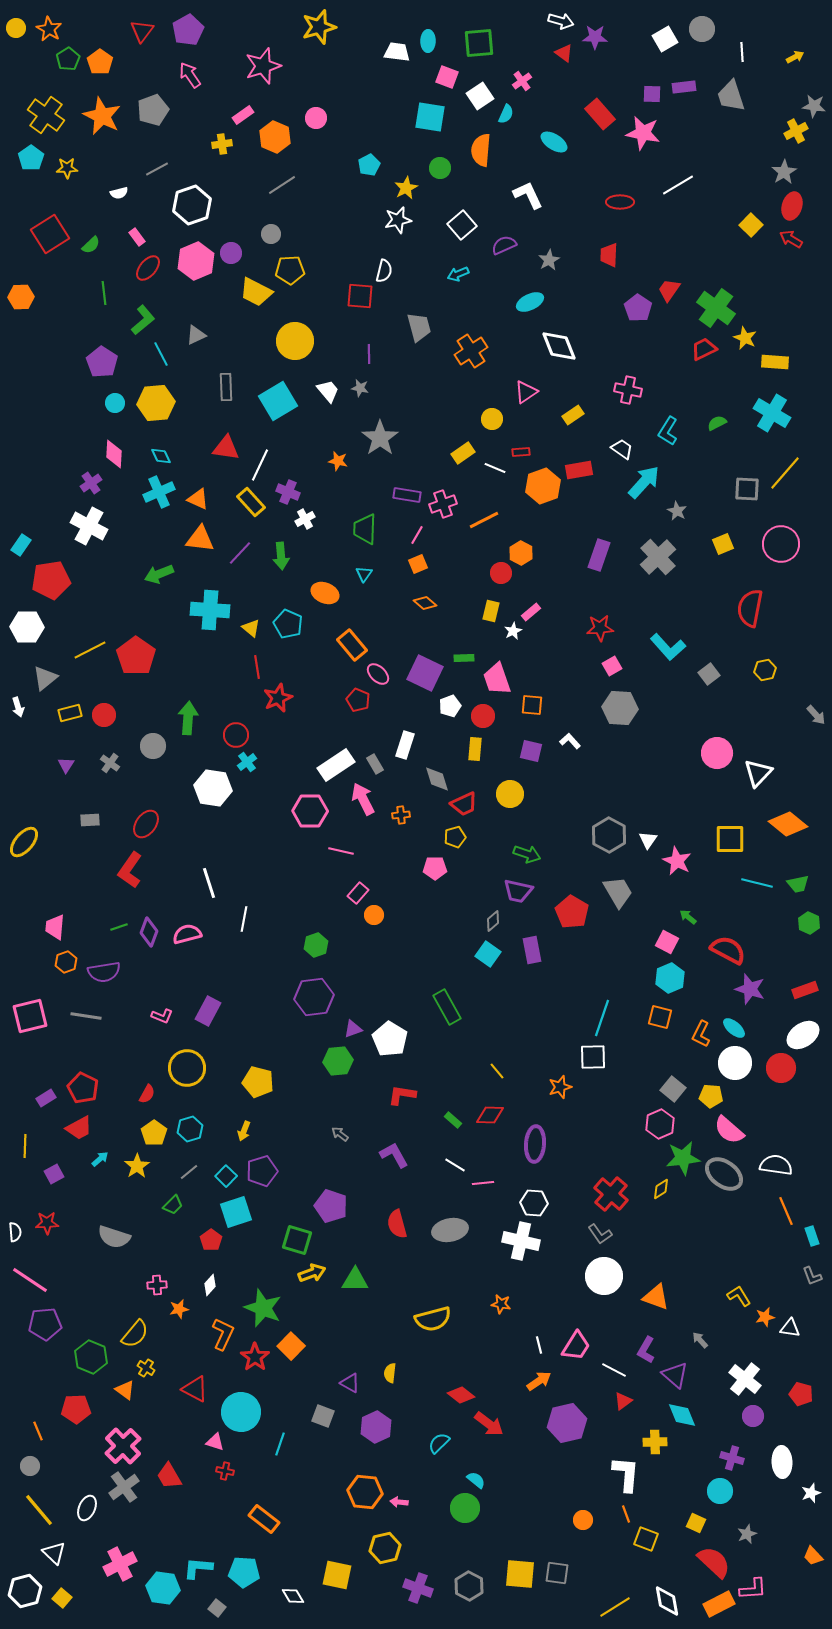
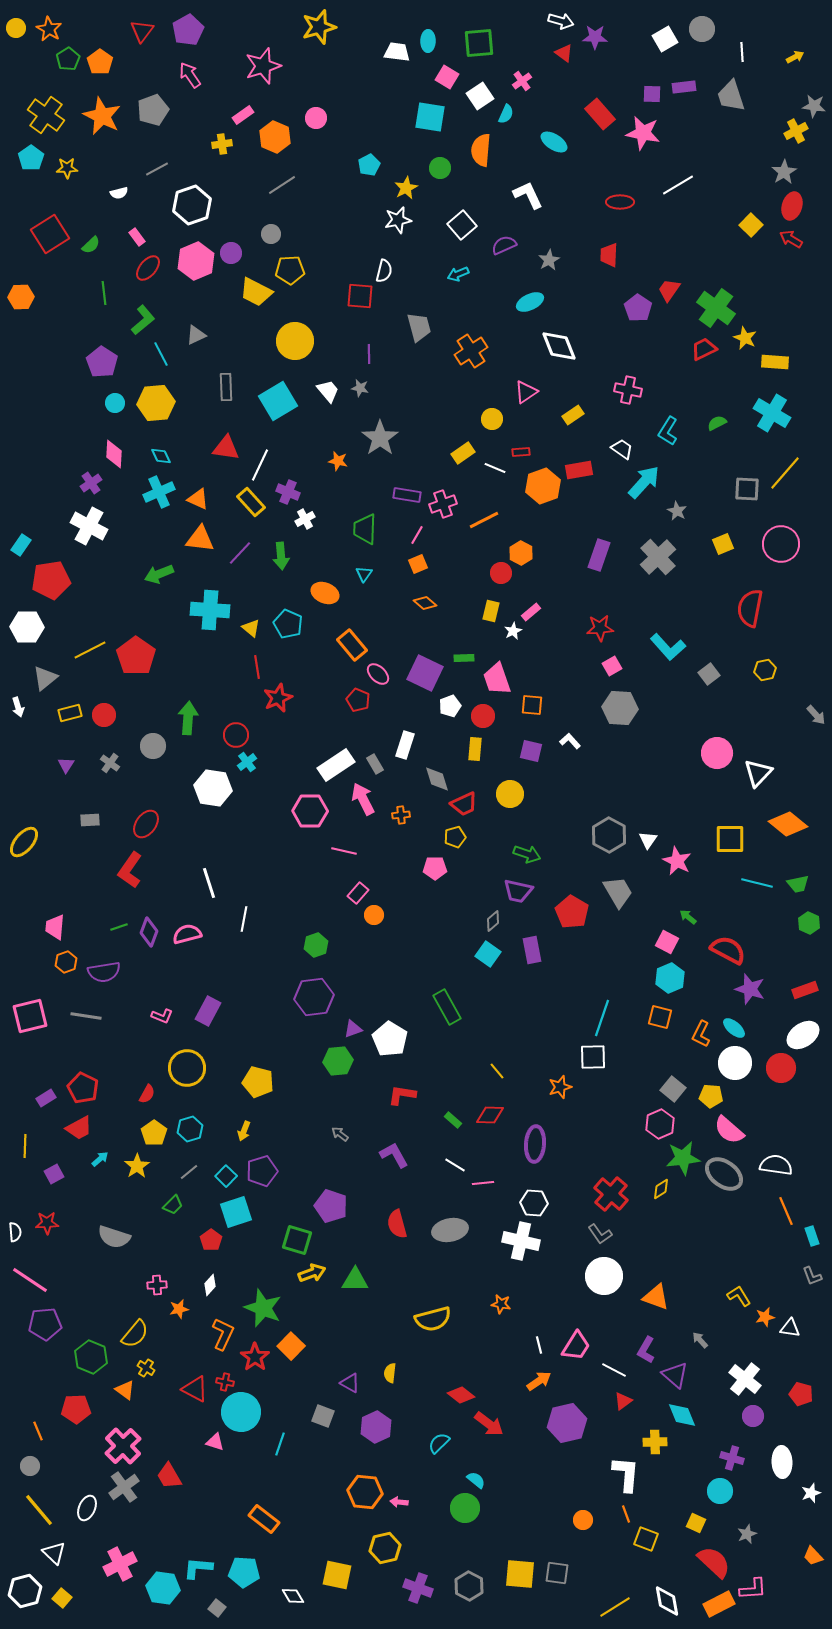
pink square at (447, 77): rotated 10 degrees clockwise
pink line at (341, 851): moved 3 px right
red cross at (225, 1471): moved 89 px up
